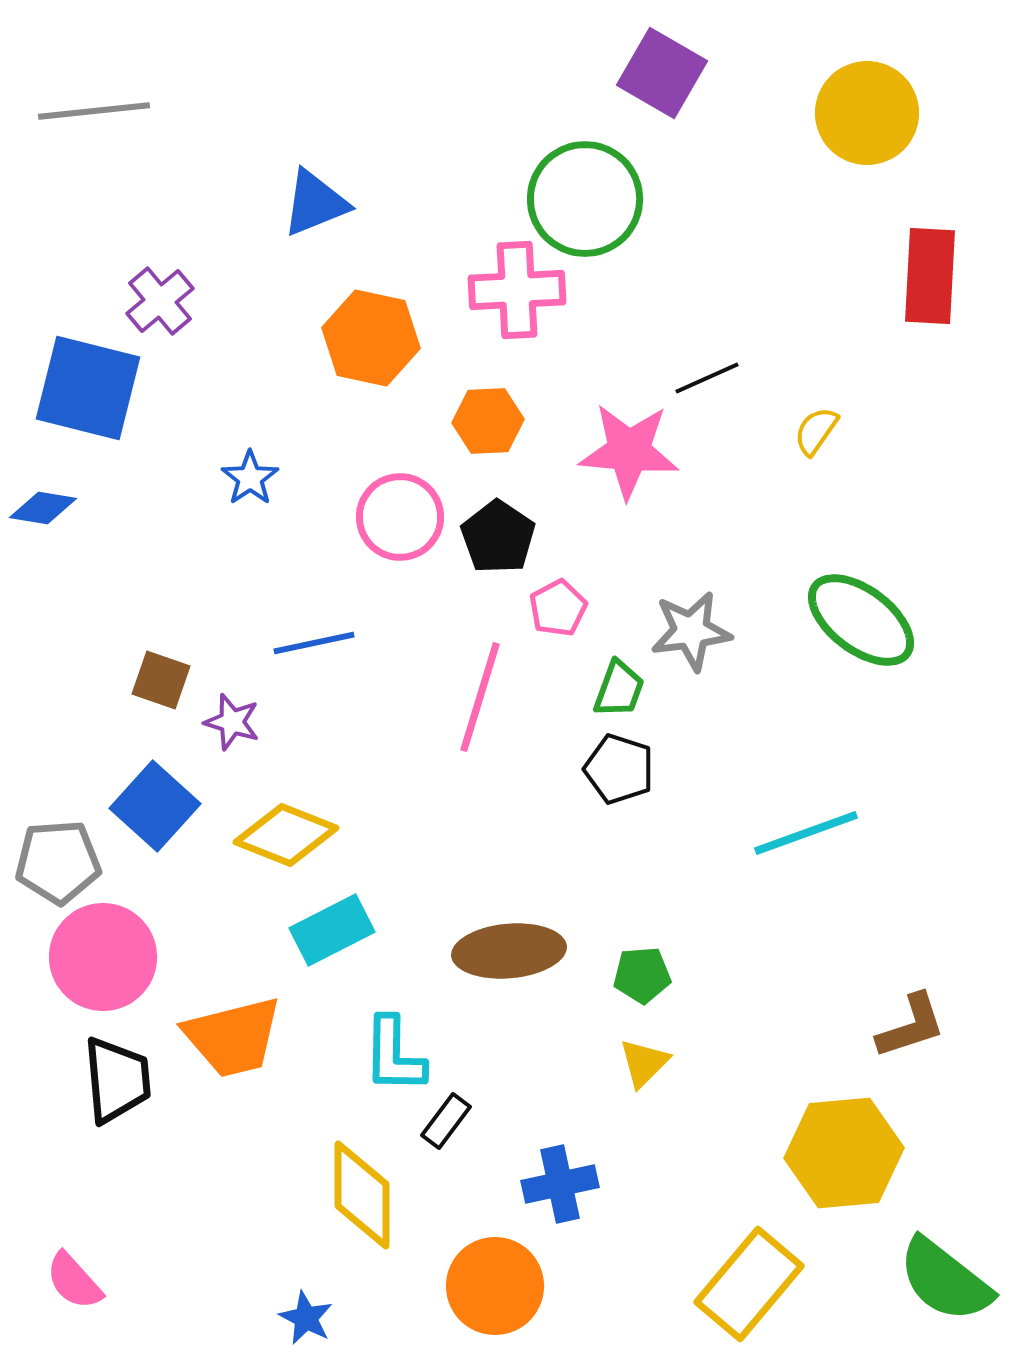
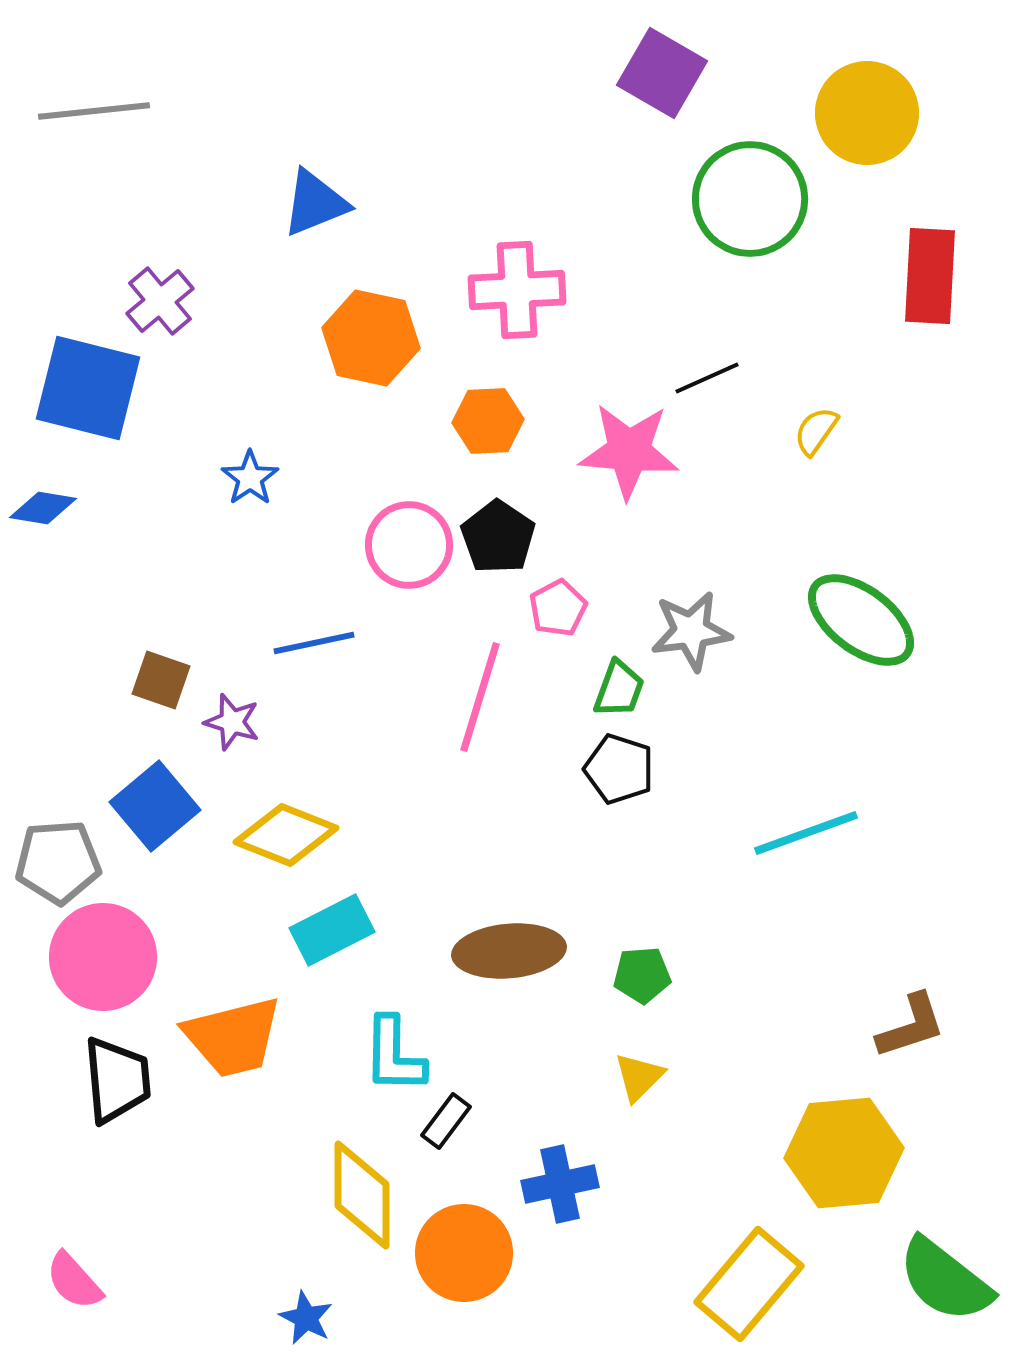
green circle at (585, 199): moved 165 px right
pink circle at (400, 517): moved 9 px right, 28 px down
blue square at (155, 806): rotated 8 degrees clockwise
yellow triangle at (644, 1063): moved 5 px left, 14 px down
orange circle at (495, 1286): moved 31 px left, 33 px up
